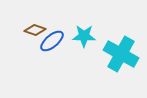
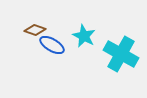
cyan star: rotated 25 degrees clockwise
blue ellipse: moved 4 px down; rotated 70 degrees clockwise
